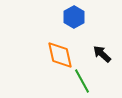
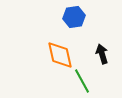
blue hexagon: rotated 20 degrees clockwise
black arrow: rotated 30 degrees clockwise
